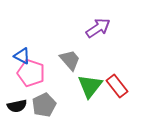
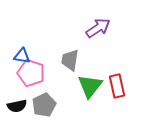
blue triangle: rotated 18 degrees counterclockwise
gray trapezoid: rotated 130 degrees counterclockwise
red rectangle: rotated 25 degrees clockwise
